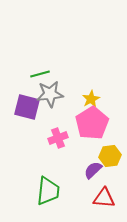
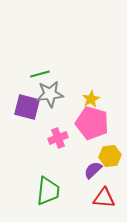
pink pentagon: rotated 24 degrees counterclockwise
